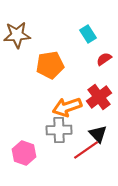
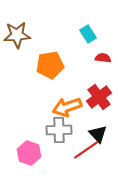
red semicircle: moved 1 px left, 1 px up; rotated 42 degrees clockwise
pink hexagon: moved 5 px right
